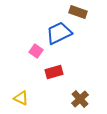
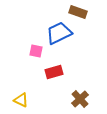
pink square: rotated 24 degrees counterclockwise
yellow triangle: moved 2 px down
